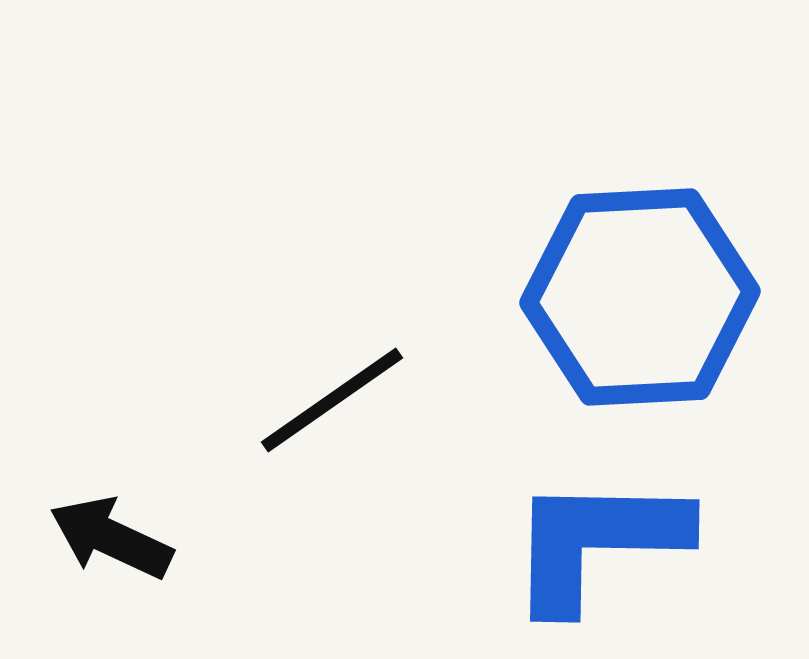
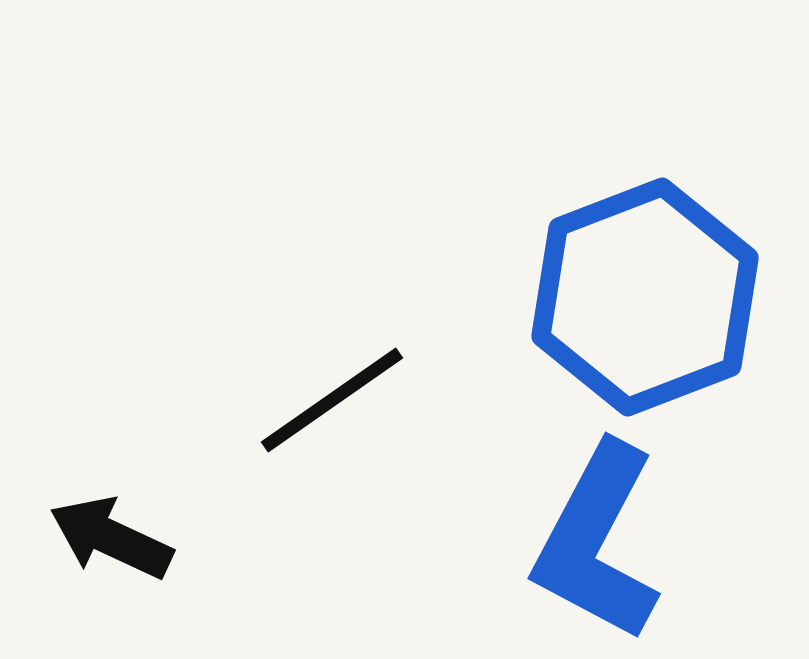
blue hexagon: moved 5 px right; rotated 18 degrees counterclockwise
blue L-shape: rotated 63 degrees counterclockwise
